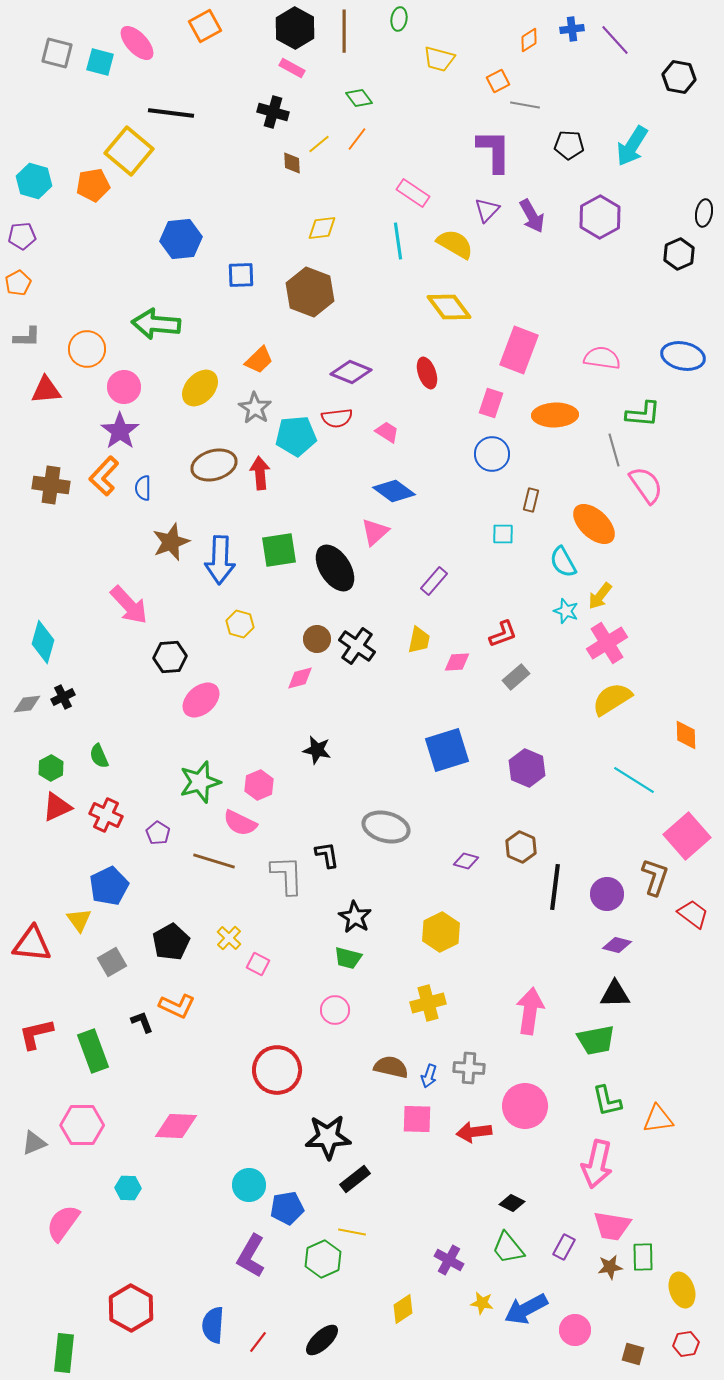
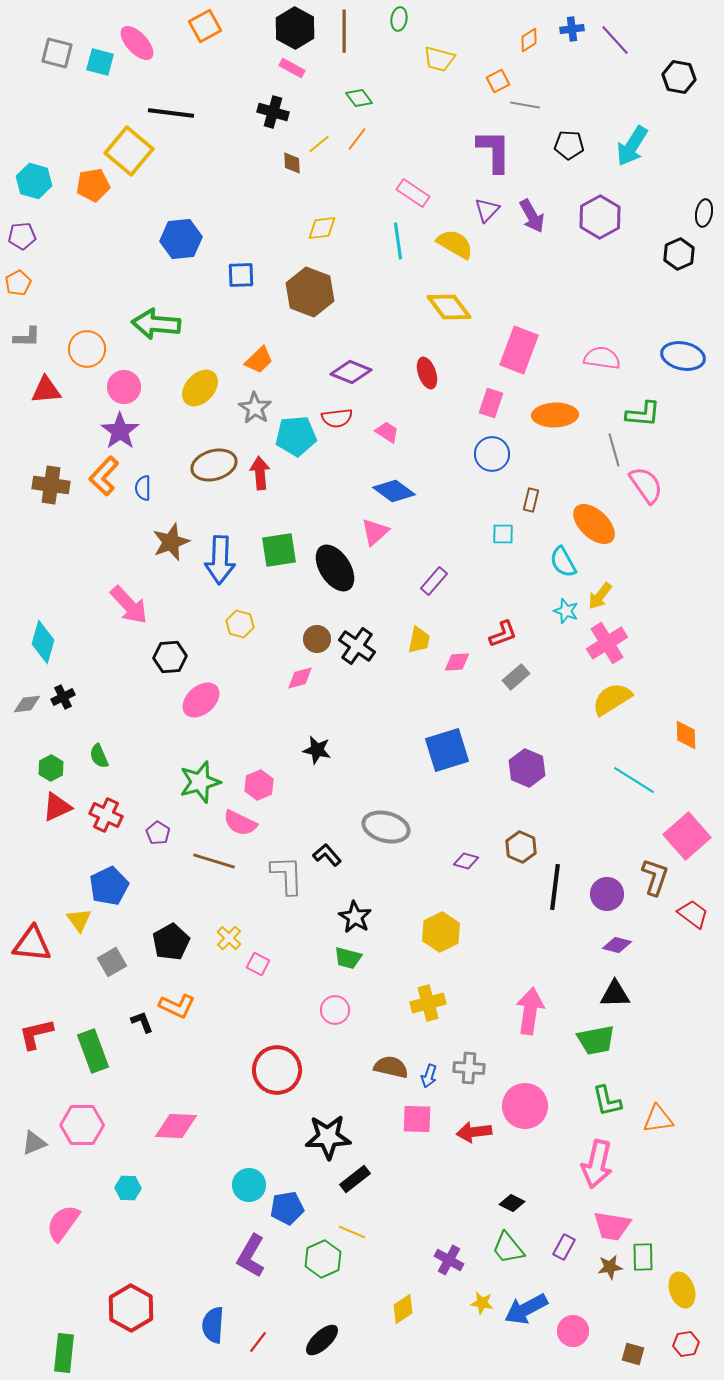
black L-shape at (327, 855): rotated 32 degrees counterclockwise
yellow line at (352, 1232): rotated 12 degrees clockwise
pink circle at (575, 1330): moved 2 px left, 1 px down
